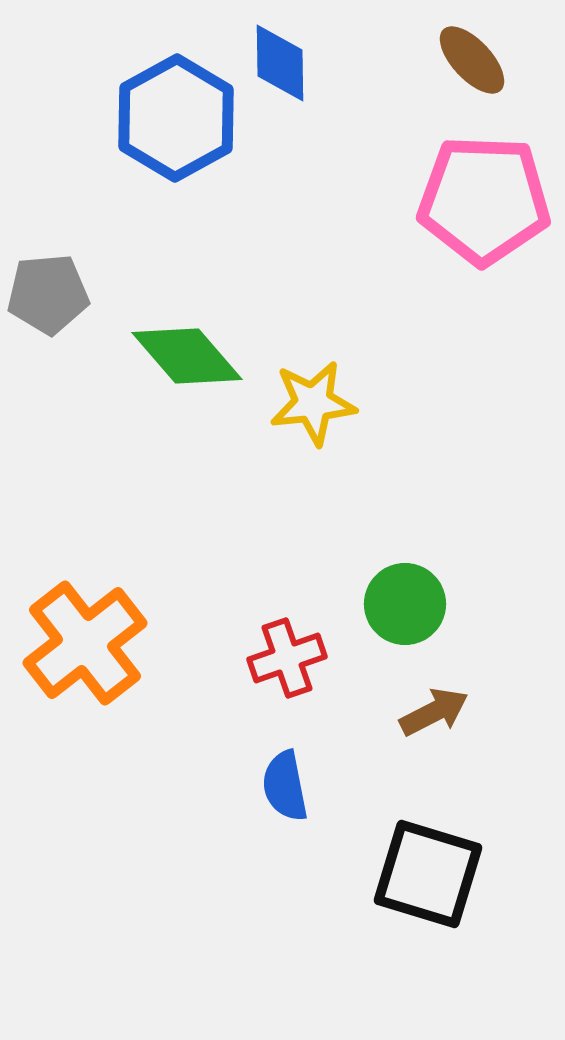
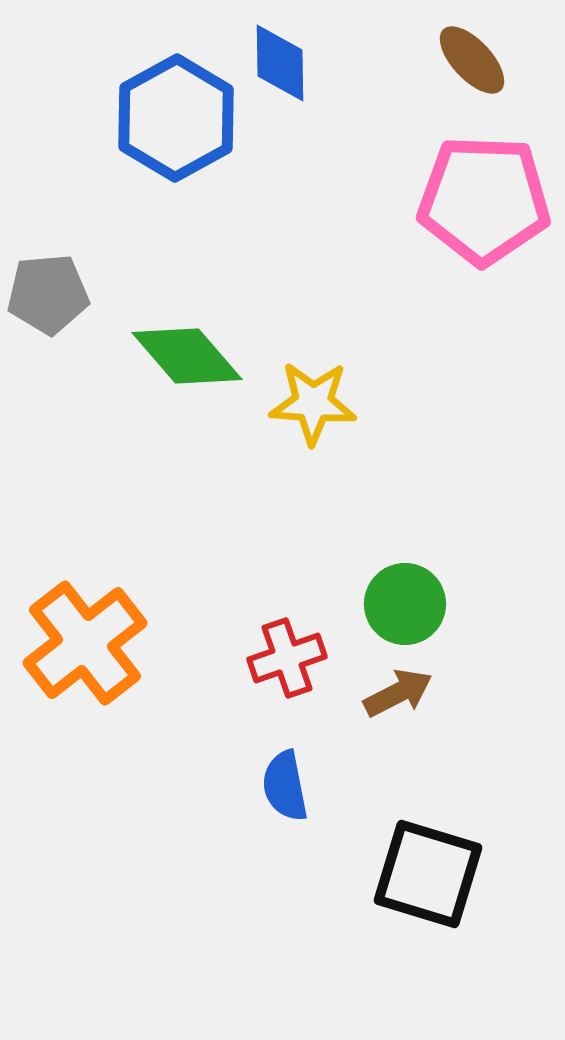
yellow star: rotated 10 degrees clockwise
brown arrow: moved 36 px left, 19 px up
